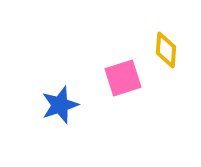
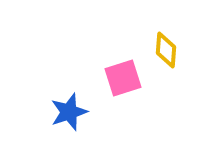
blue star: moved 9 px right, 7 px down
